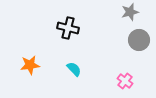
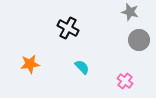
gray star: rotated 30 degrees clockwise
black cross: rotated 15 degrees clockwise
orange star: moved 1 px up
cyan semicircle: moved 8 px right, 2 px up
